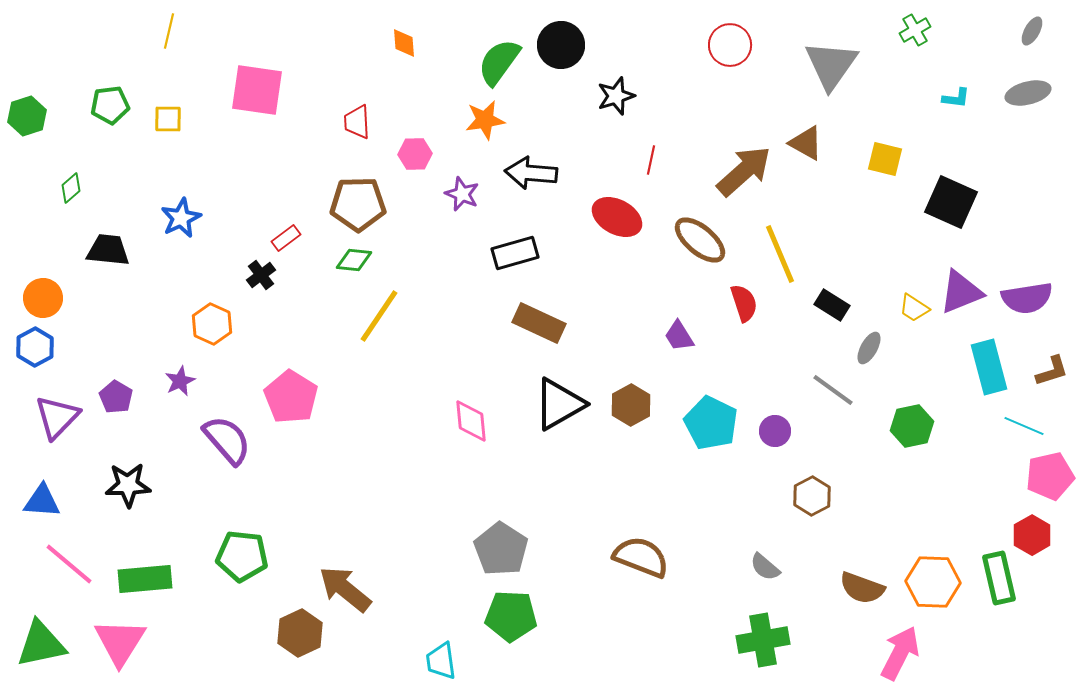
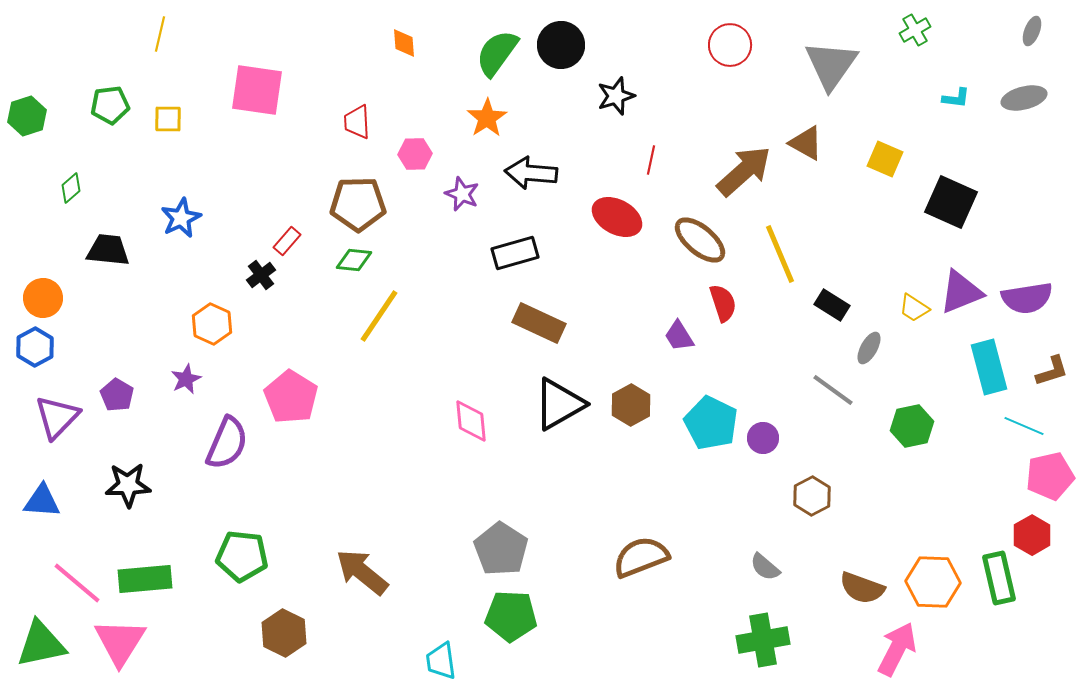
yellow line at (169, 31): moved 9 px left, 3 px down
gray ellipse at (1032, 31): rotated 8 degrees counterclockwise
green semicircle at (499, 62): moved 2 px left, 9 px up
gray ellipse at (1028, 93): moved 4 px left, 5 px down
orange star at (485, 120): moved 2 px right, 2 px up; rotated 24 degrees counterclockwise
yellow square at (885, 159): rotated 9 degrees clockwise
red rectangle at (286, 238): moved 1 px right, 3 px down; rotated 12 degrees counterclockwise
red semicircle at (744, 303): moved 21 px left
purple star at (180, 381): moved 6 px right, 2 px up
purple pentagon at (116, 397): moved 1 px right, 2 px up
purple circle at (775, 431): moved 12 px left, 7 px down
purple semicircle at (227, 440): moved 3 px down; rotated 64 degrees clockwise
brown semicircle at (641, 557): rotated 42 degrees counterclockwise
pink line at (69, 564): moved 8 px right, 19 px down
brown arrow at (345, 589): moved 17 px right, 17 px up
brown hexagon at (300, 633): moved 16 px left; rotated 9 degrees counterclockwise
pink arrow at (900, 653): moved 3 px left, 4 px up
